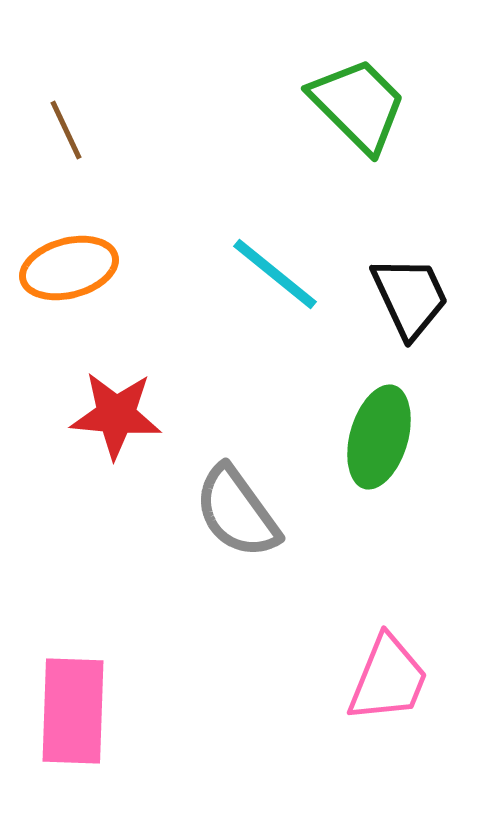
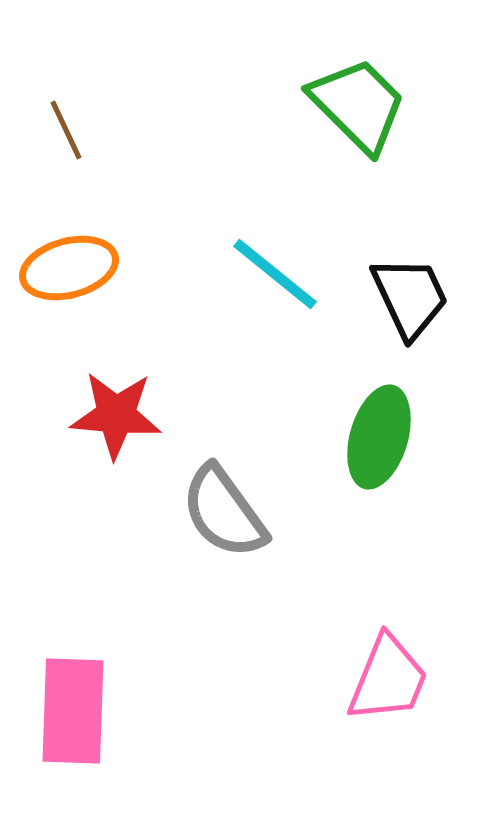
gray semicircle: moved 13 px left
